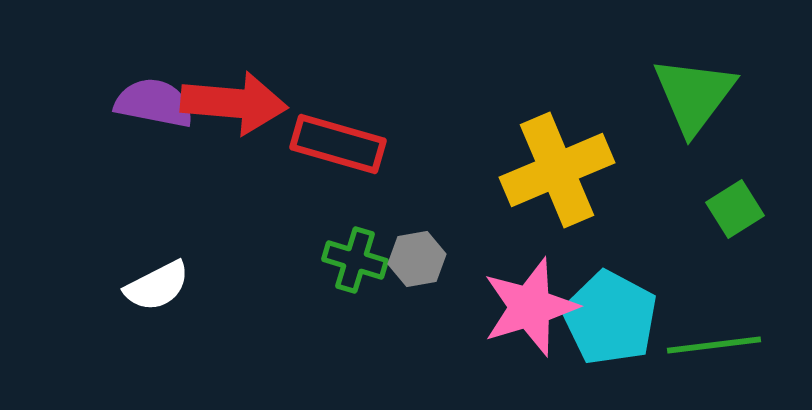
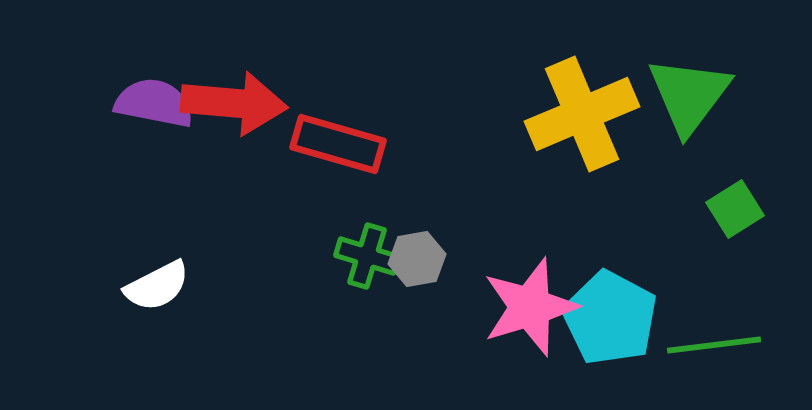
green triangle: moved 5 px left
yellow cross: moved 25 px right, 56 px up
green cross: moved 12 px right, 4 px up
